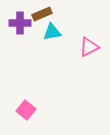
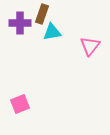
brown rectangle: rotated 48 degrees counterclockwise
pink triangle: moved 1 px right, 1 px up; rotated 25 degrees counterclockwise
pink square: moved 6 px left, 6 px up; rotated 30 degrees clockwise
